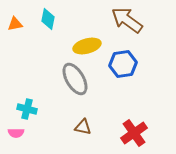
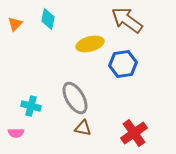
orange triangle: rotated 35 degrees counterclockwise
yellow ellipse: moved 3 px right, 2 px up
gray ellipse: moved 19 px down
cyan cross: moved 4 px right, 3 px up
brown triangle: moved 1 px down
